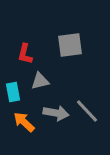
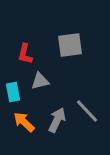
gray arrow: moved 1 px right, 7 px down; rotated 75 degrees counterclockwise
